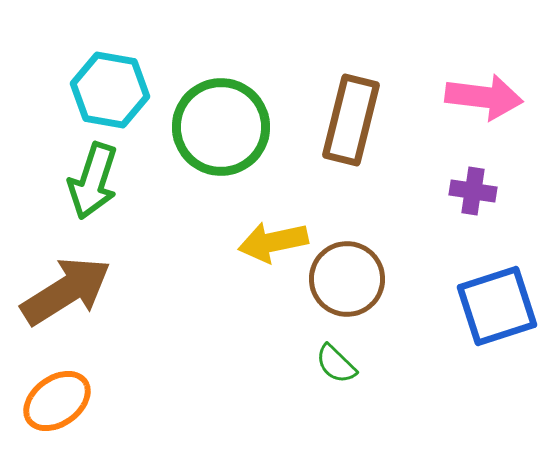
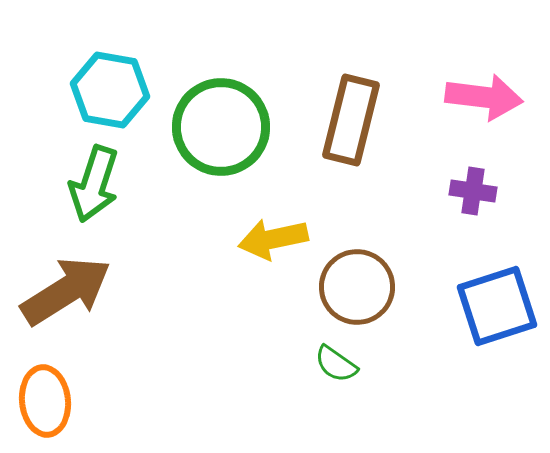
green arrow: moved 1 px right, 3 px down
yellow arrow: moved 3 px up
brown circle: moved 10 px right, 8 px down
green semicircle: rotated 9 degrees counterclockwise
orange ellipse: moved 12 px left; rotated 60 degrees counterclockwise
